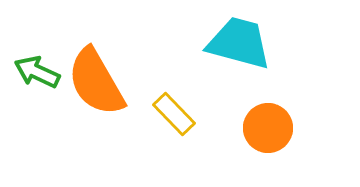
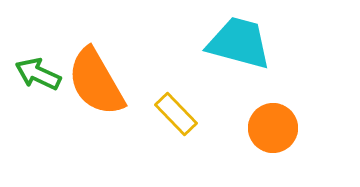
green arrow: moved 1 px right, 2 px down
yellow rectangle: moved 2 px right
orange circle: moved 5 px right
